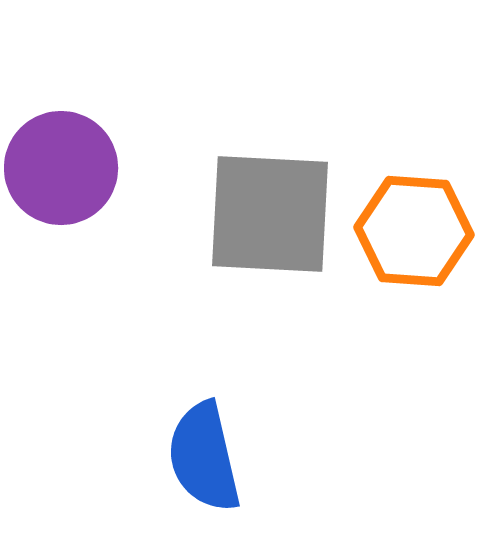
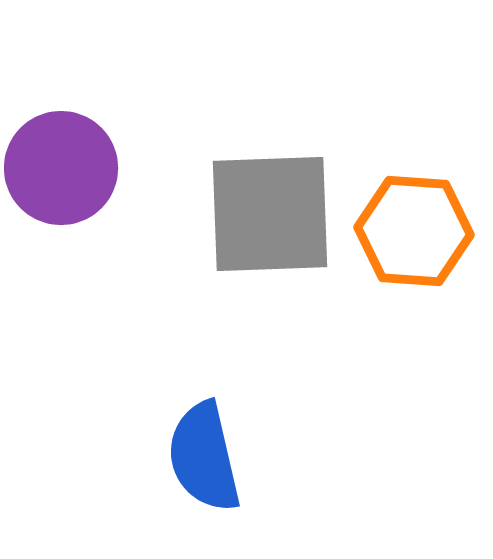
gray square: rotated 5 degrees counterclockwise
